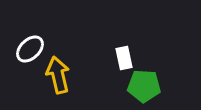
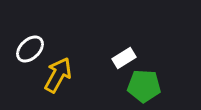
white rectangle: rotated 70 degrees clockwise
yellow arrow: rotated 42 degrees clockwise
